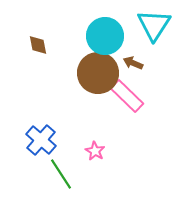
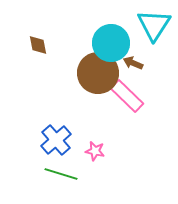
cyan circle: moved 6 px right, 7 px down
blue cross: moved 15 px right; rotated 8 degrees clockwise
pink star: rotated 18 degrees counterclockwise
green line: rotated 40 degrees counterclockwise
